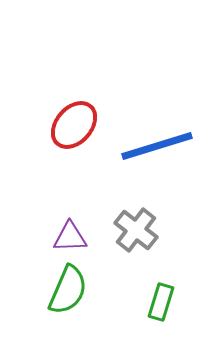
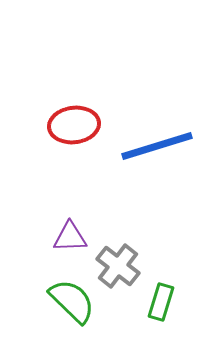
red ellipse: rotated 42 degrees clockwise
gray cross: moved 18 px left, 36 px down
green semicircle: moved 4 px right, 11 px down; rotated 69 degrees counterclockwise
